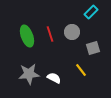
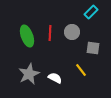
red line: moved 1 px up; rotated 21 degrees clockwise
gray square: rotated 24 degrees clockwise
gray star: rotated 20 degrees counterclockwise
white semicircle: moved 1 px right
